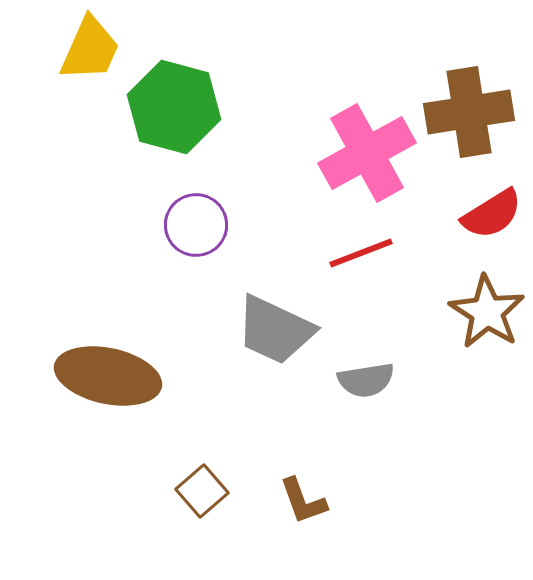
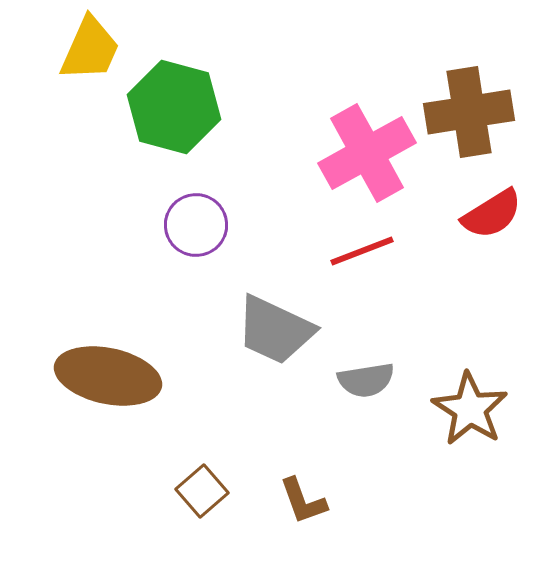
red line: moved 1 px right, 2 px up
brown star: moved 17 px left, 97 px down
